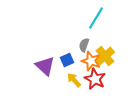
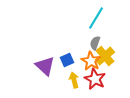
gray semicircle: moved 11 px right, 2 px up
orange star: rotated 12 degrees clockwise
yellow arrow: rotated 28 degrees clockwise
